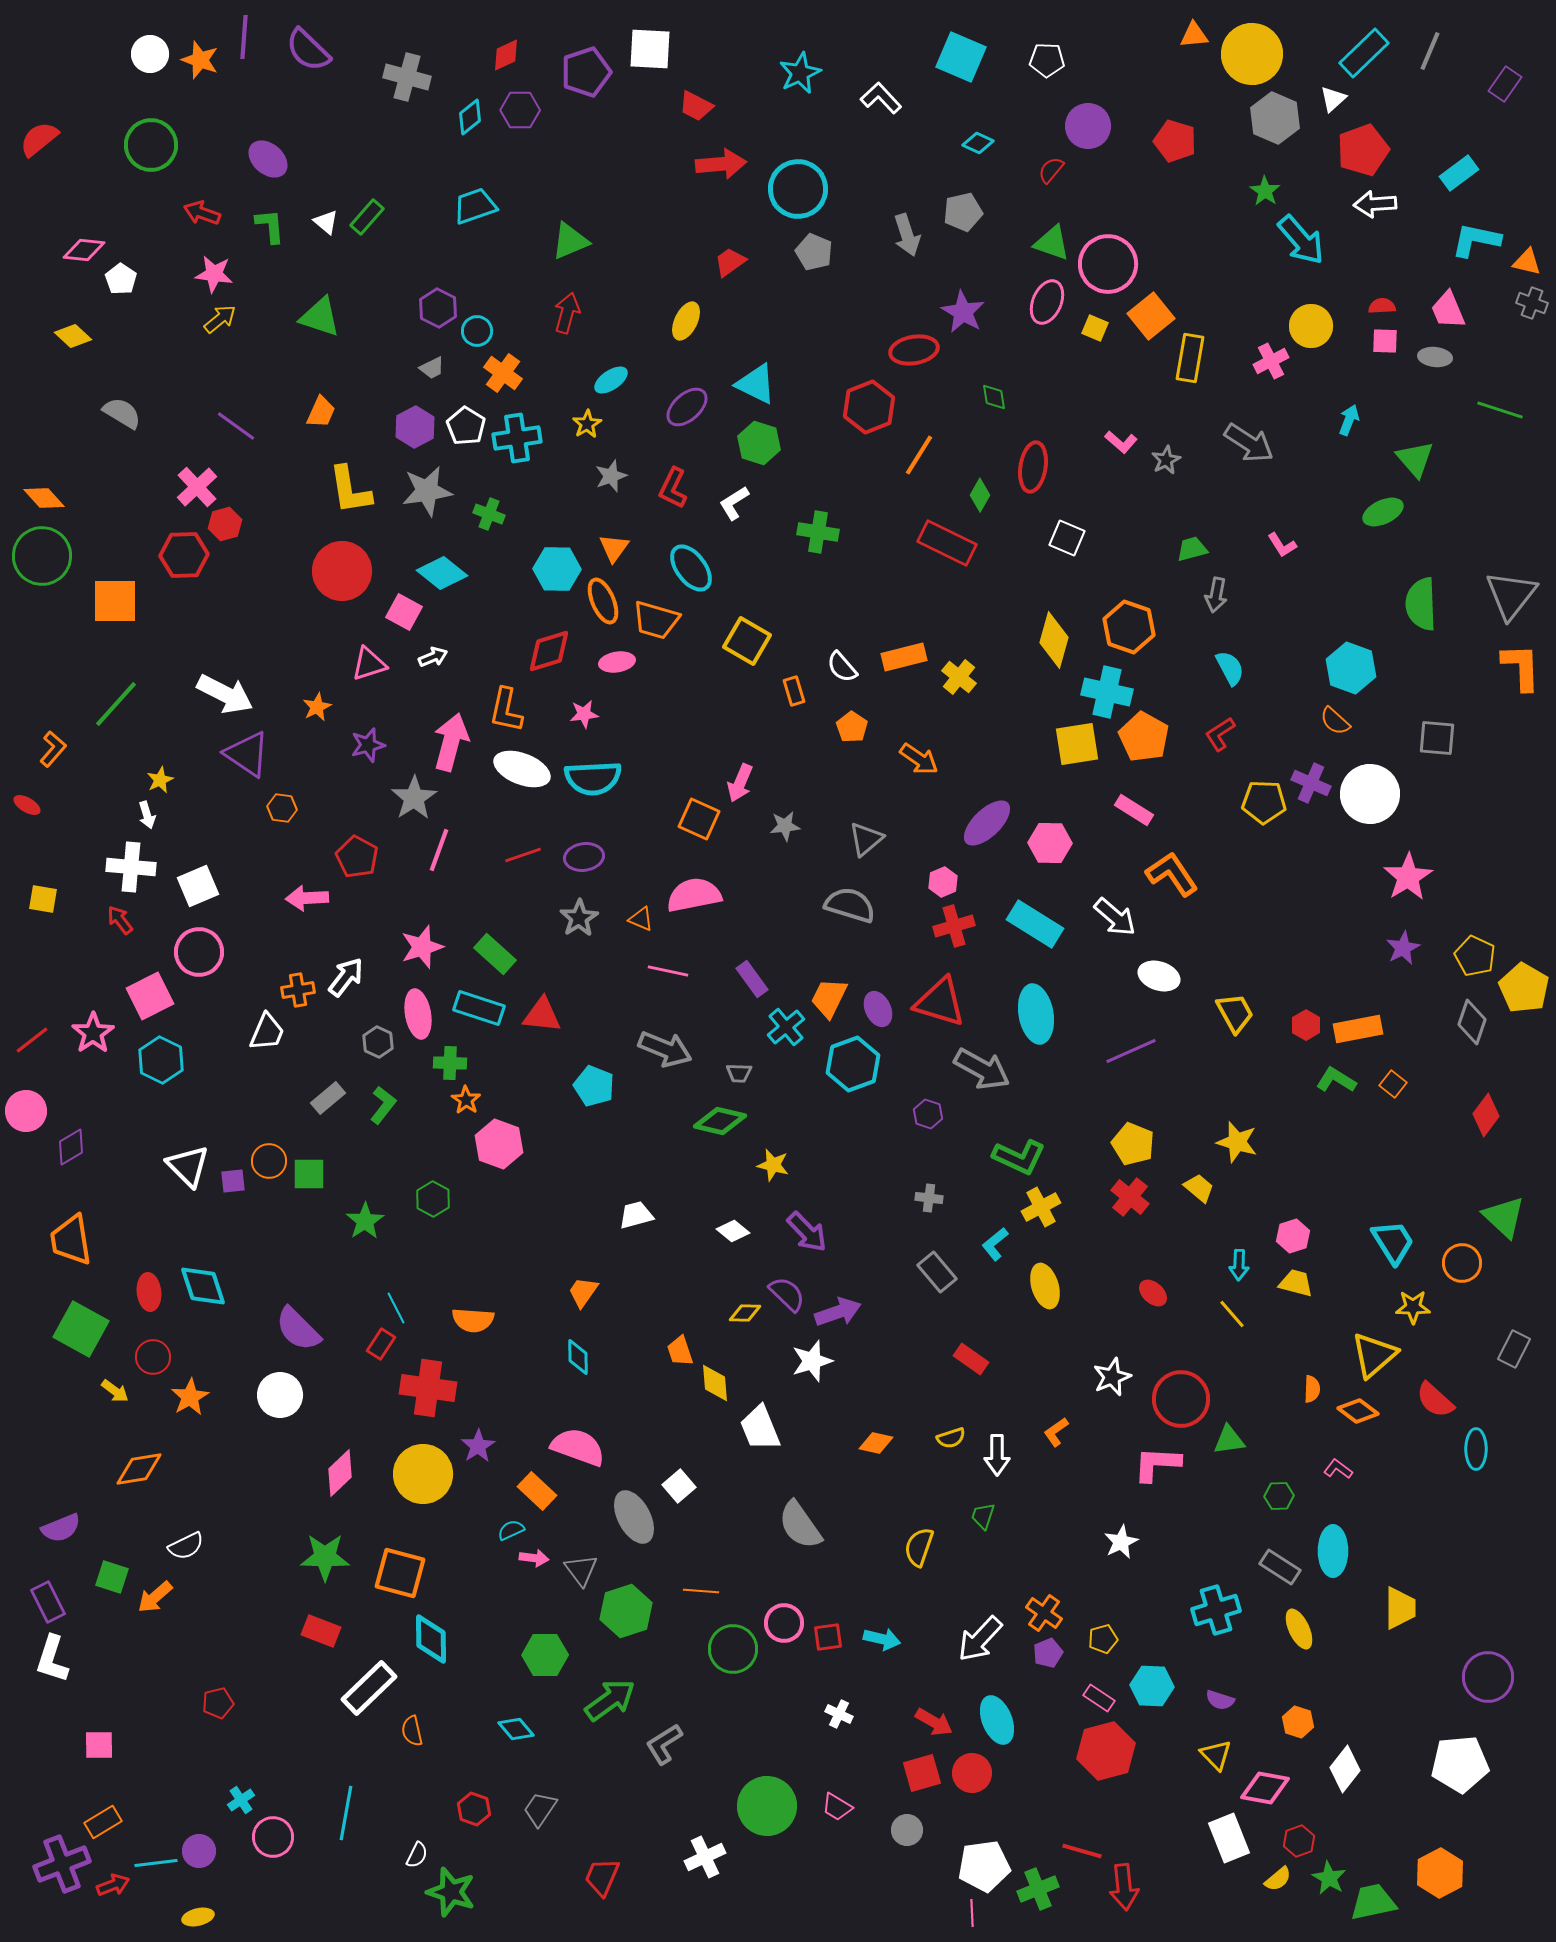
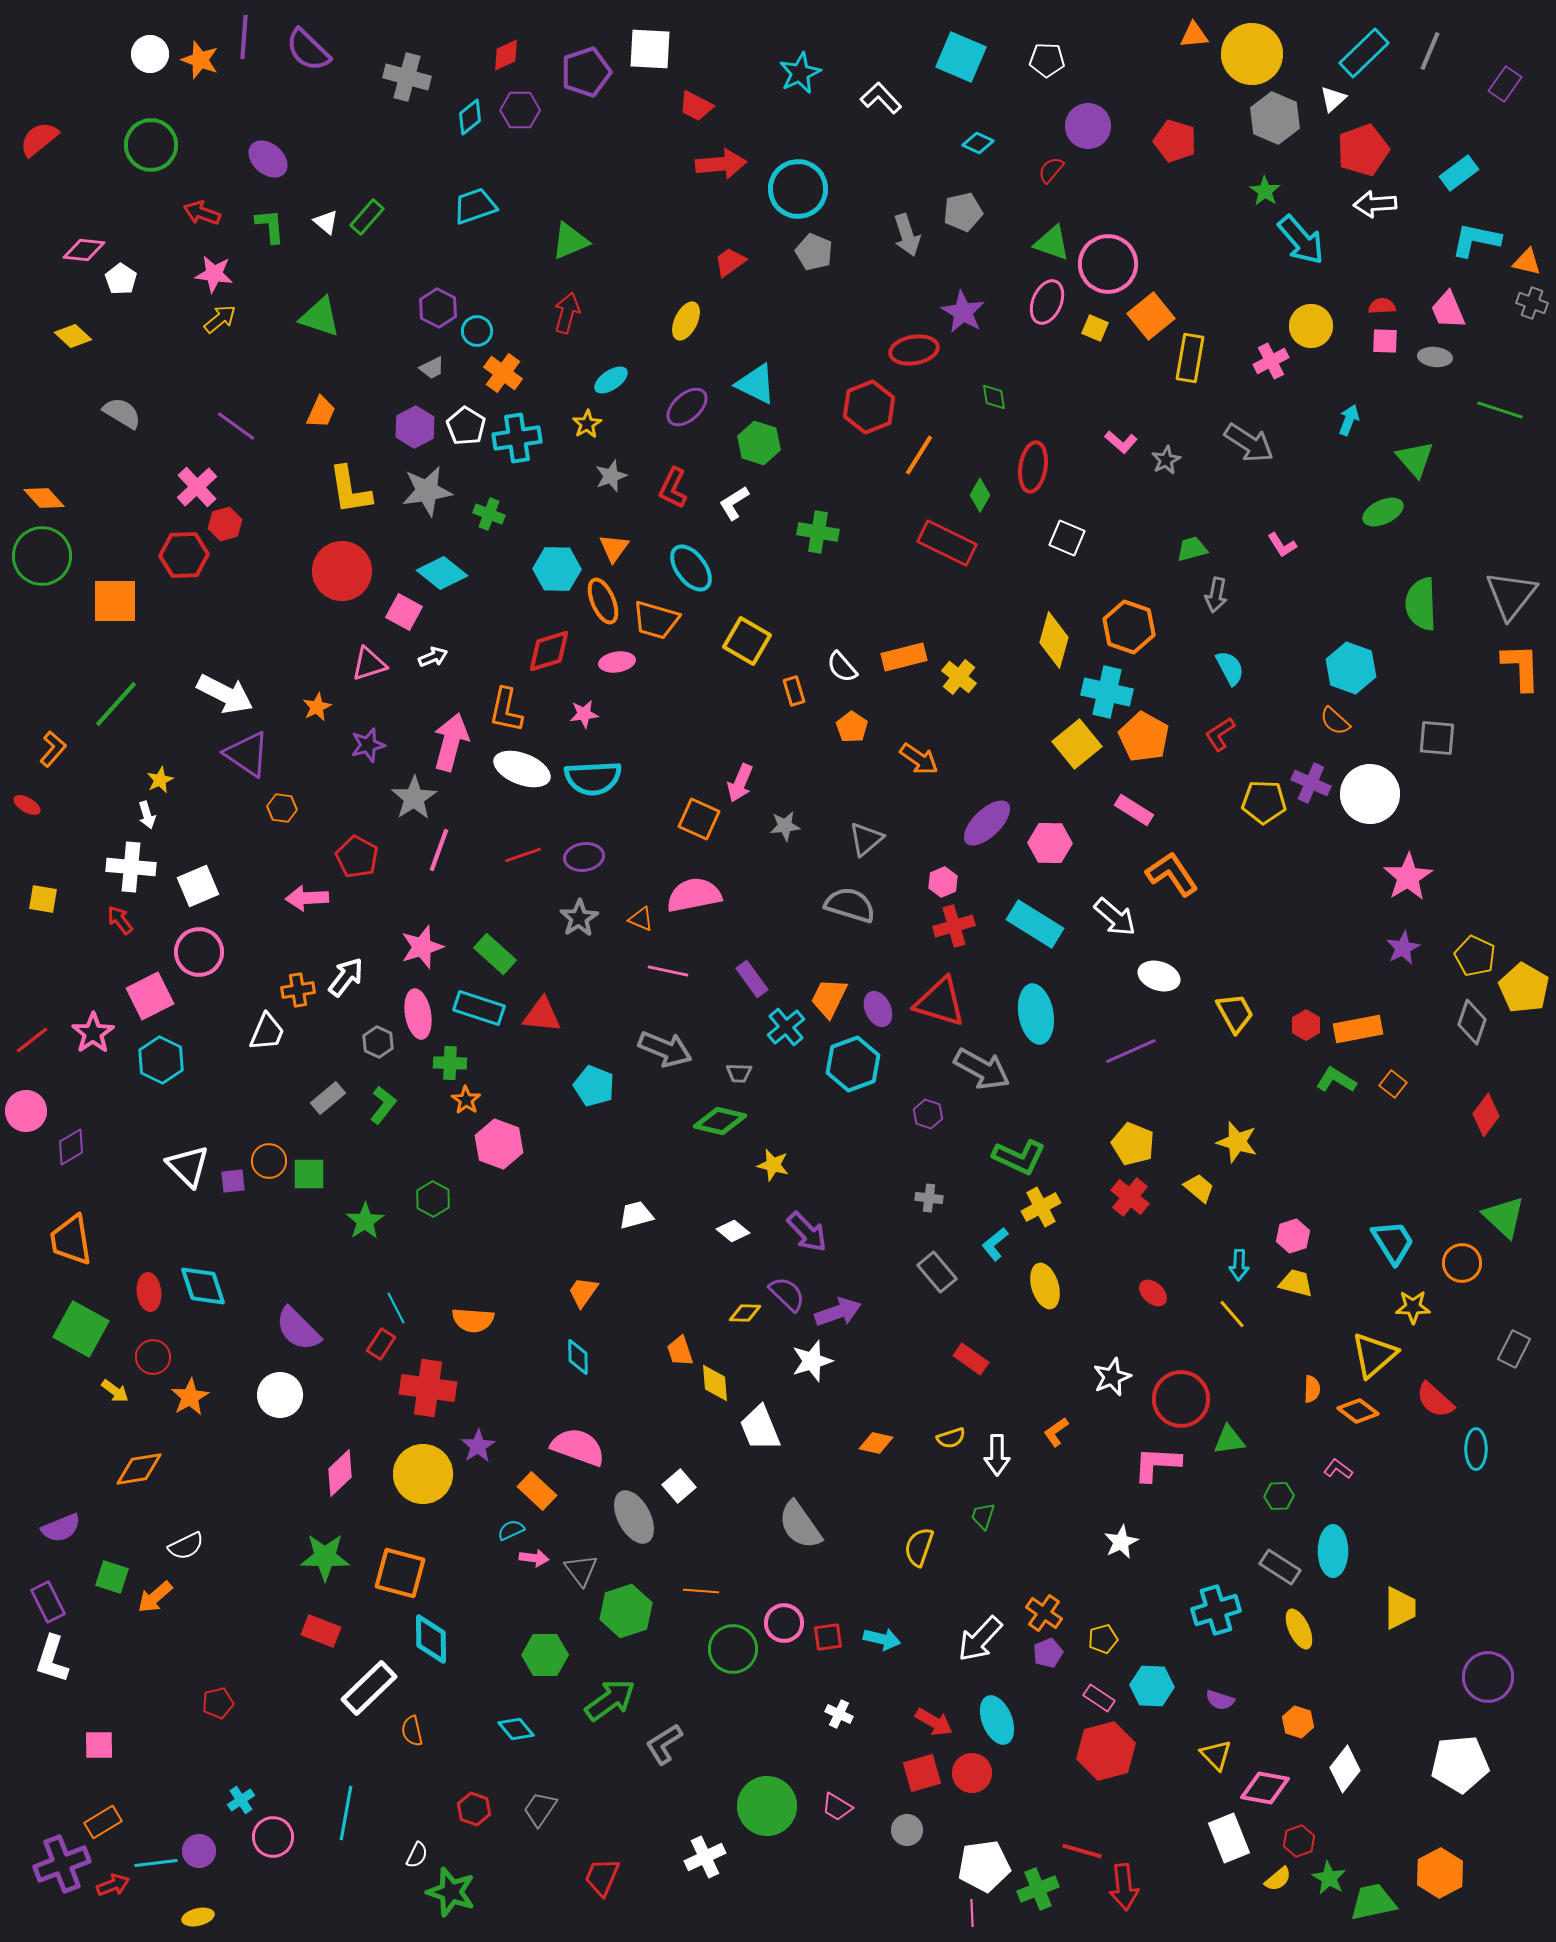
yellow square at (1077, 744): rotated 30 degrees counterclockwise
